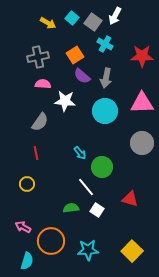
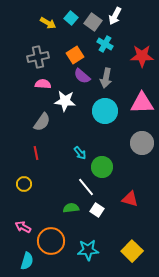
cyan square: moved 1 px left
gray semicircle: moved 2 px right
yellow circle: moved 3 px left
